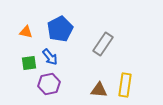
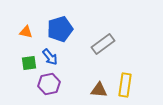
blue pentagon: rotated 10 degrees clockwise
gray rectangle: rotated 20 degrees clockwise
